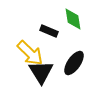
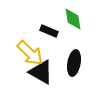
black ellipse: rotated 25 degrees counterclockwise
black triangle: rotated 28 degrees counterclockwise
